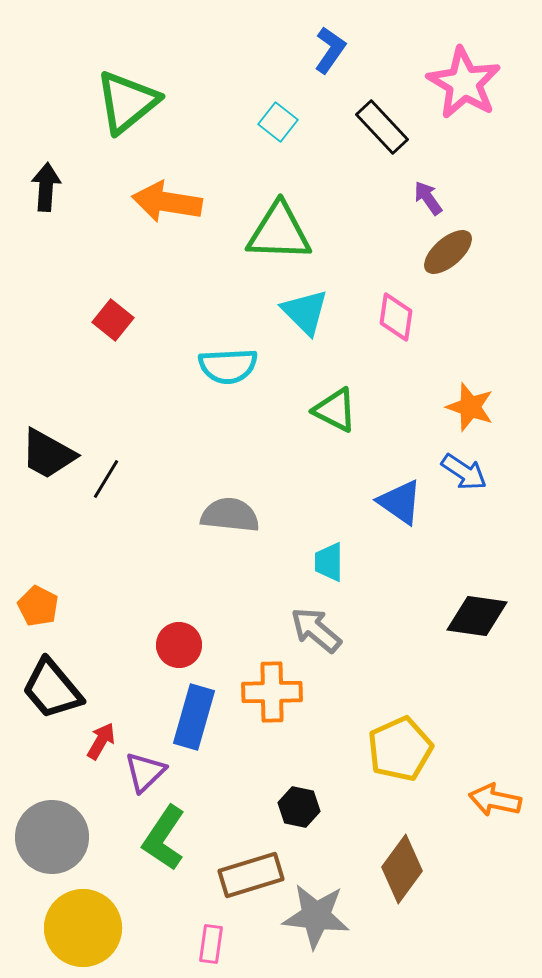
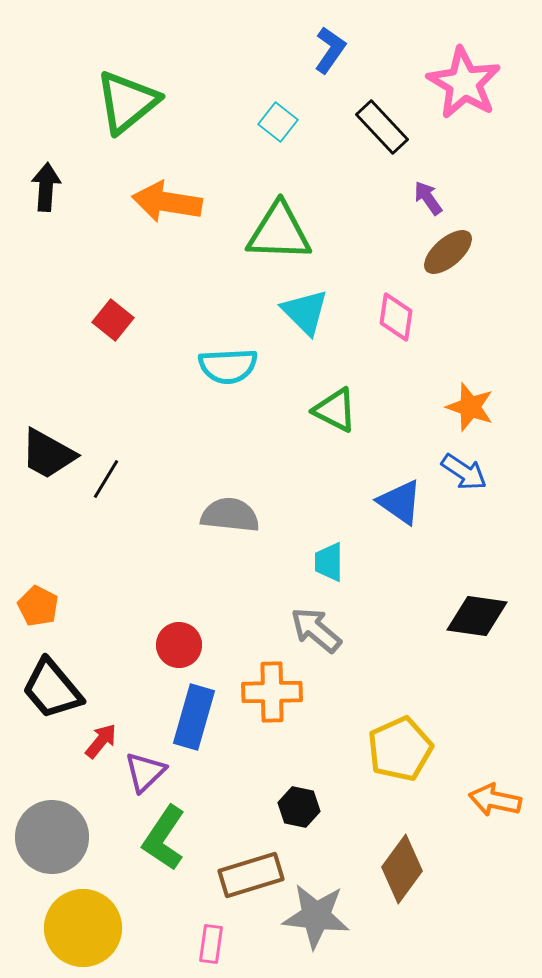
red arrow at (101, 741): rotated 9 degrees clockwise
